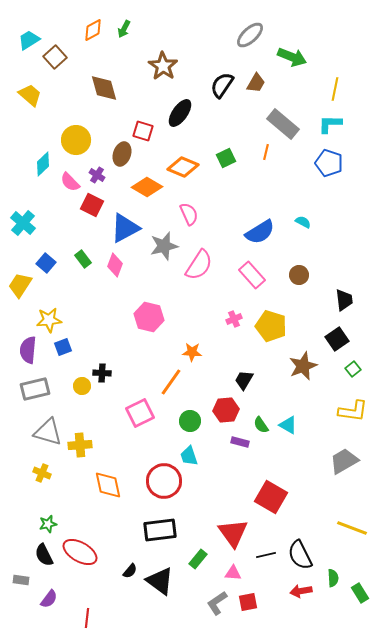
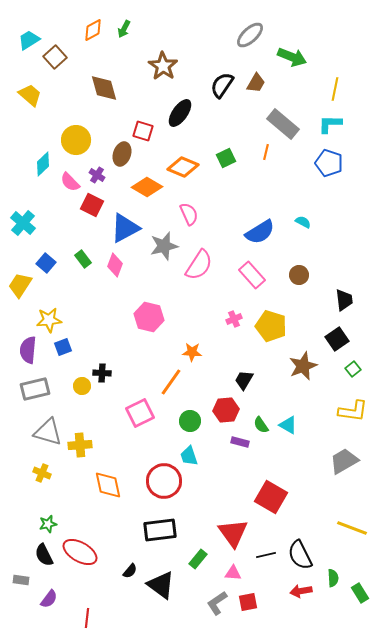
black triangle at (160, 581): moved 1 px right, 4 px down
